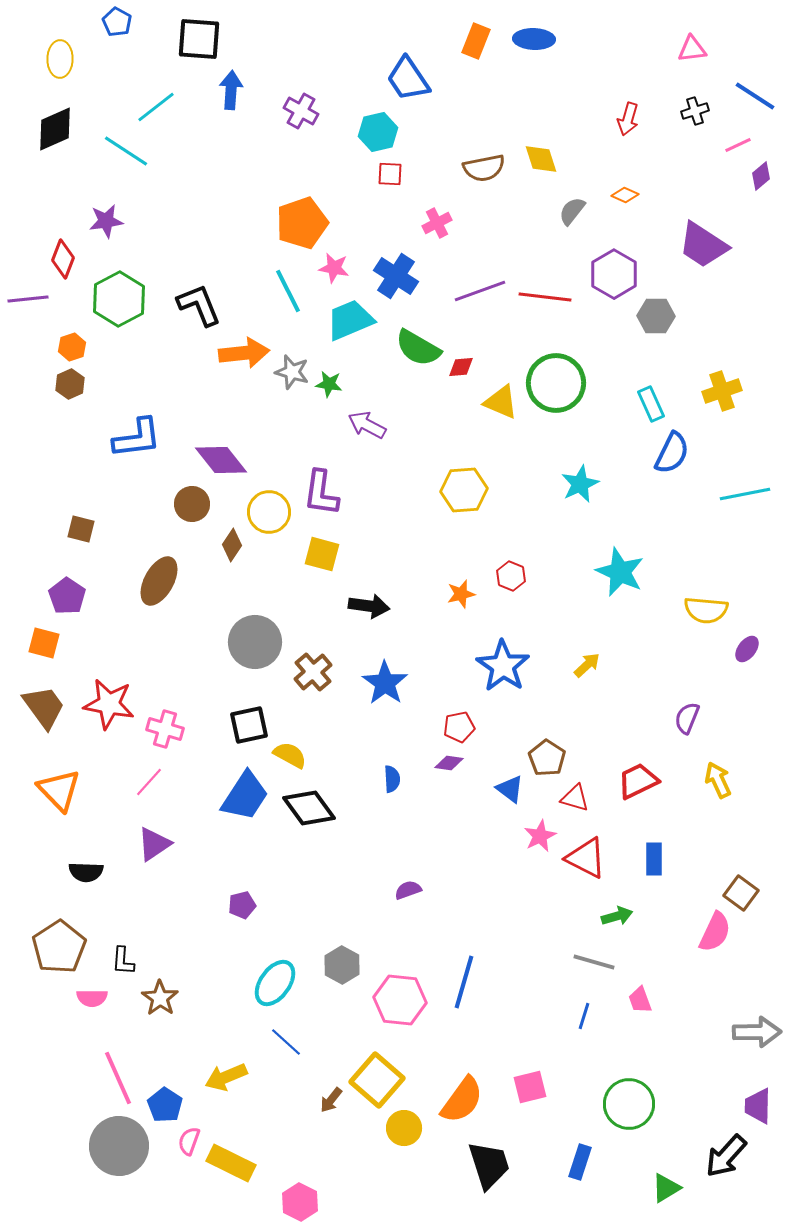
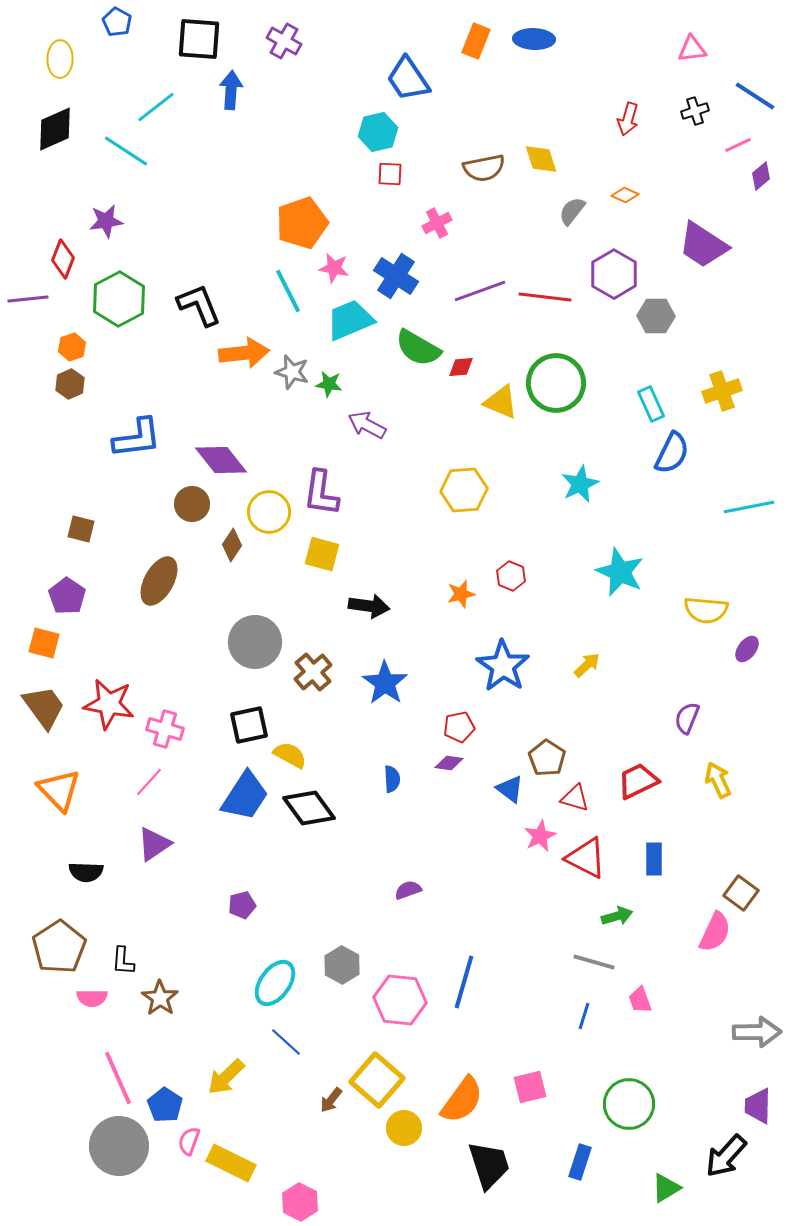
purple cross at (301, 111): moved 17 px left, 70 px up
cyan line at (745, 494): moved 4 px right, 13 px down
yellow arrow at (226, 1077): rotated 21 degrees counterclockwise
